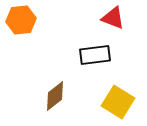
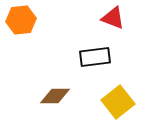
black rectangle: moved 2 px down
brown diamond: rotated 36 degrees clockwise
yellow square: rotated 20 degrees clockwise
